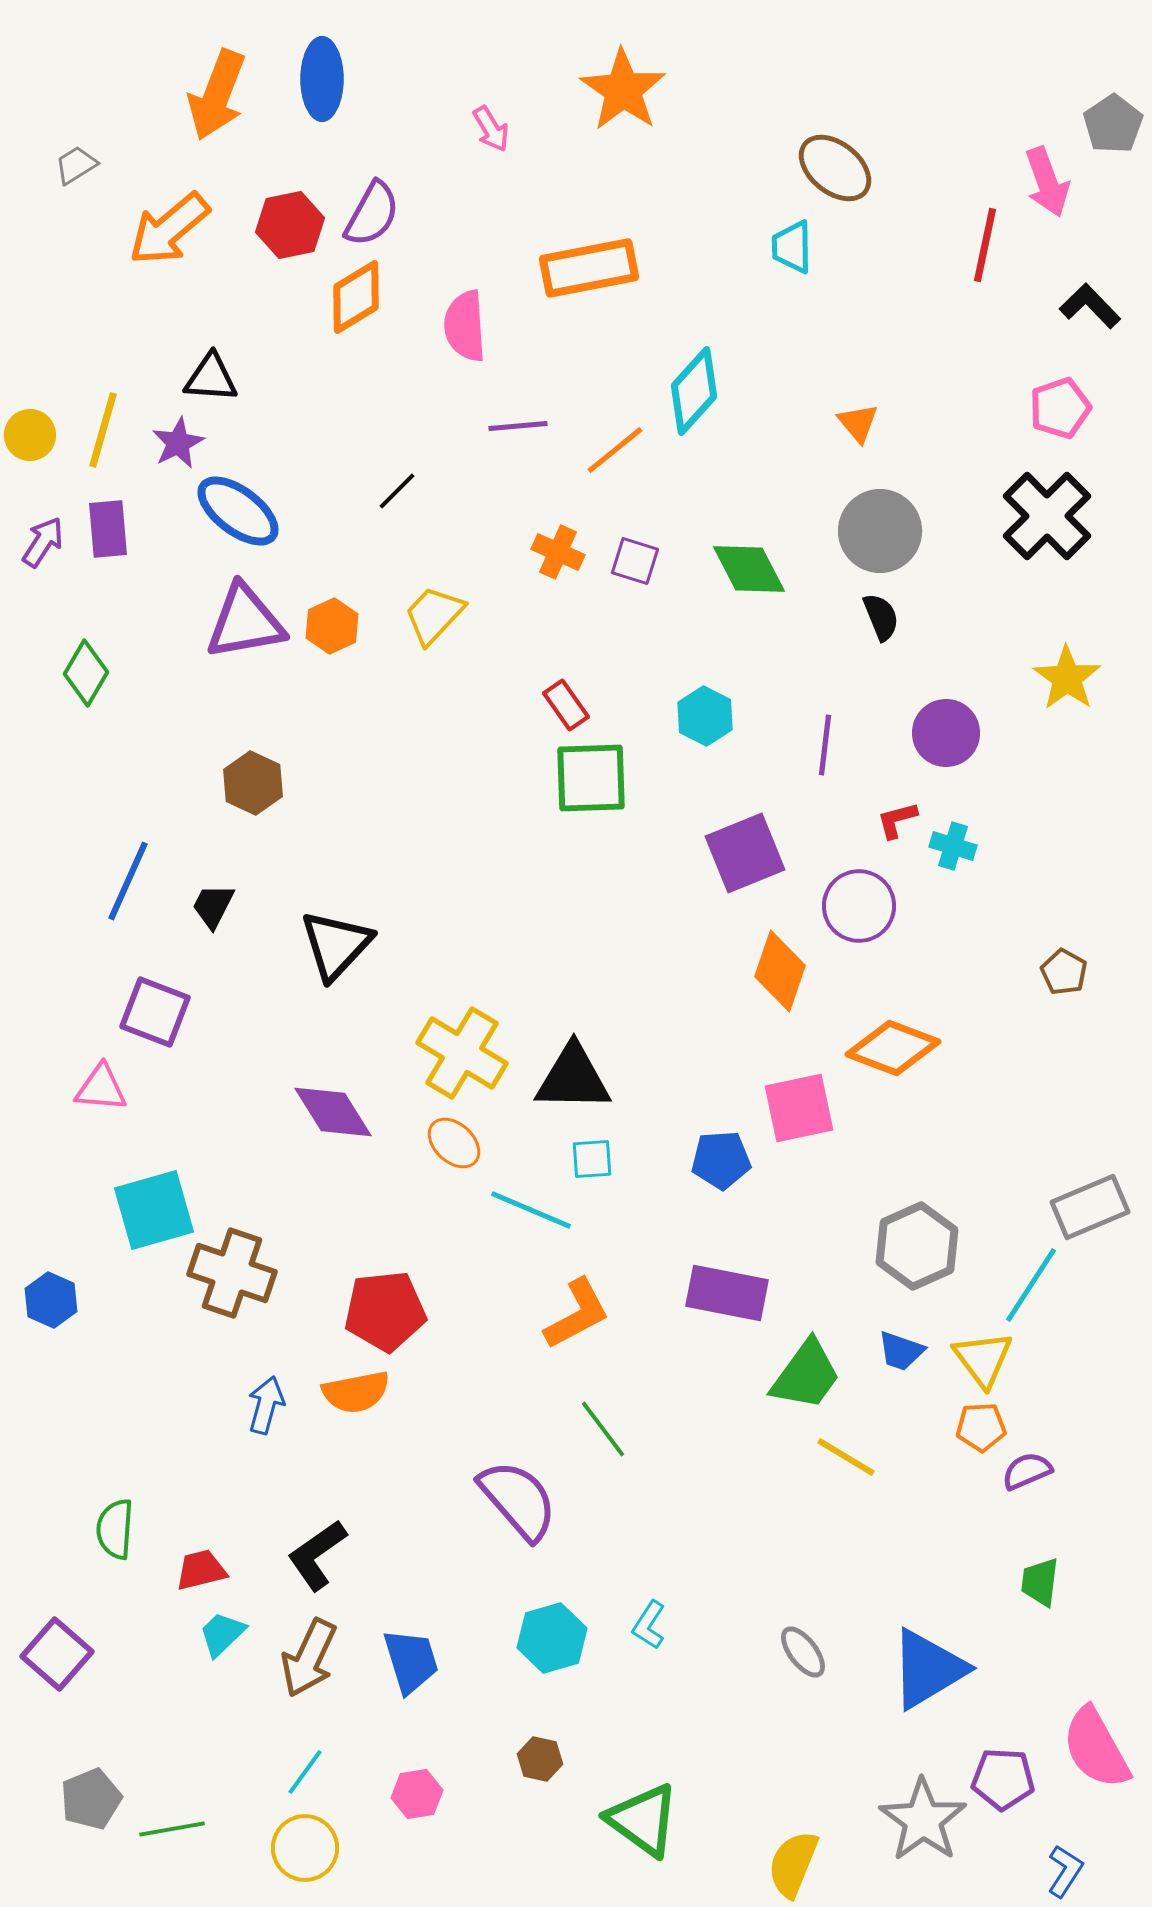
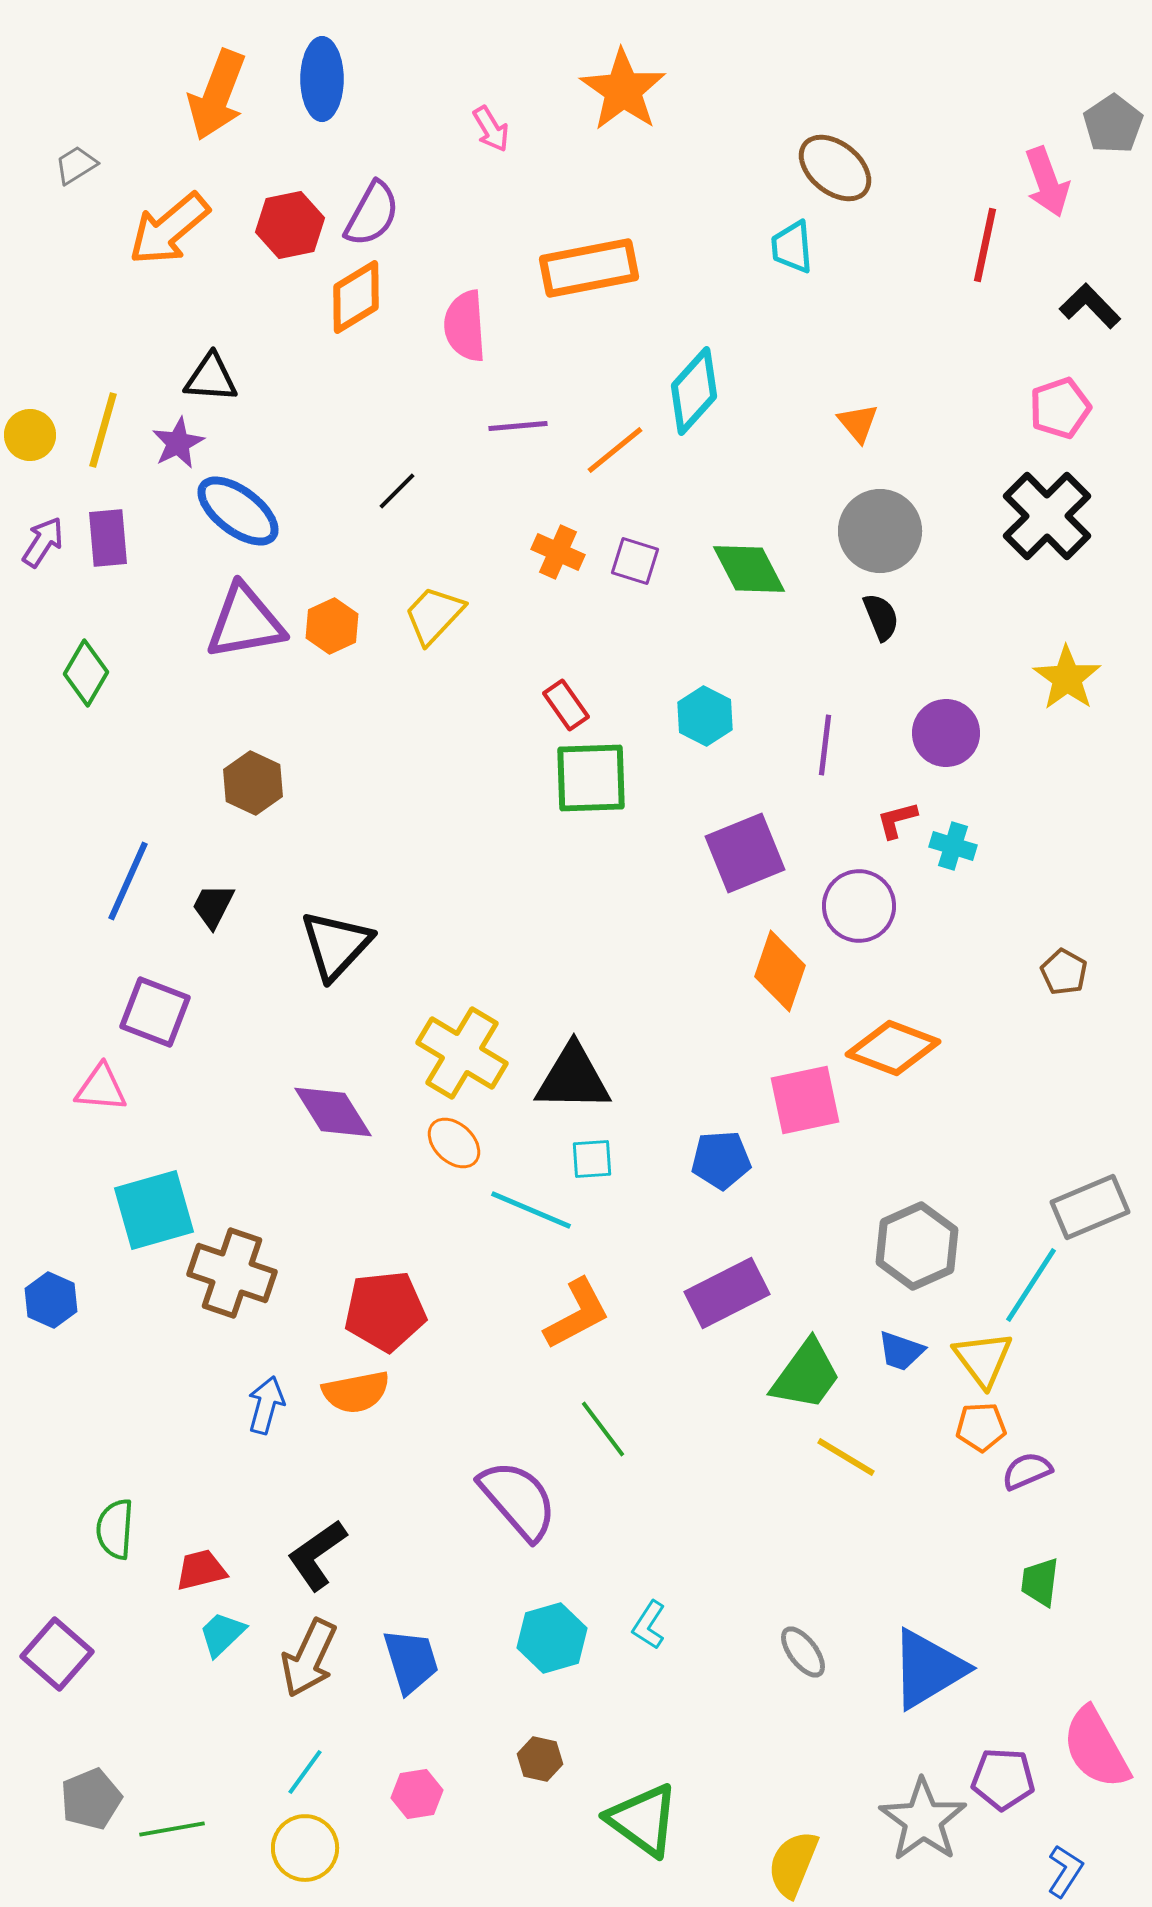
cyan trapezoid at (792, 247): rotated 4 degrees counterclockwise
purple rectangle at (108, 529): moved 9 px down
pink square at (799, 1108): moved 6 px right, 8 px up
purple rectangle at (727, 1293): rotated 38 degrees counterclockwise
